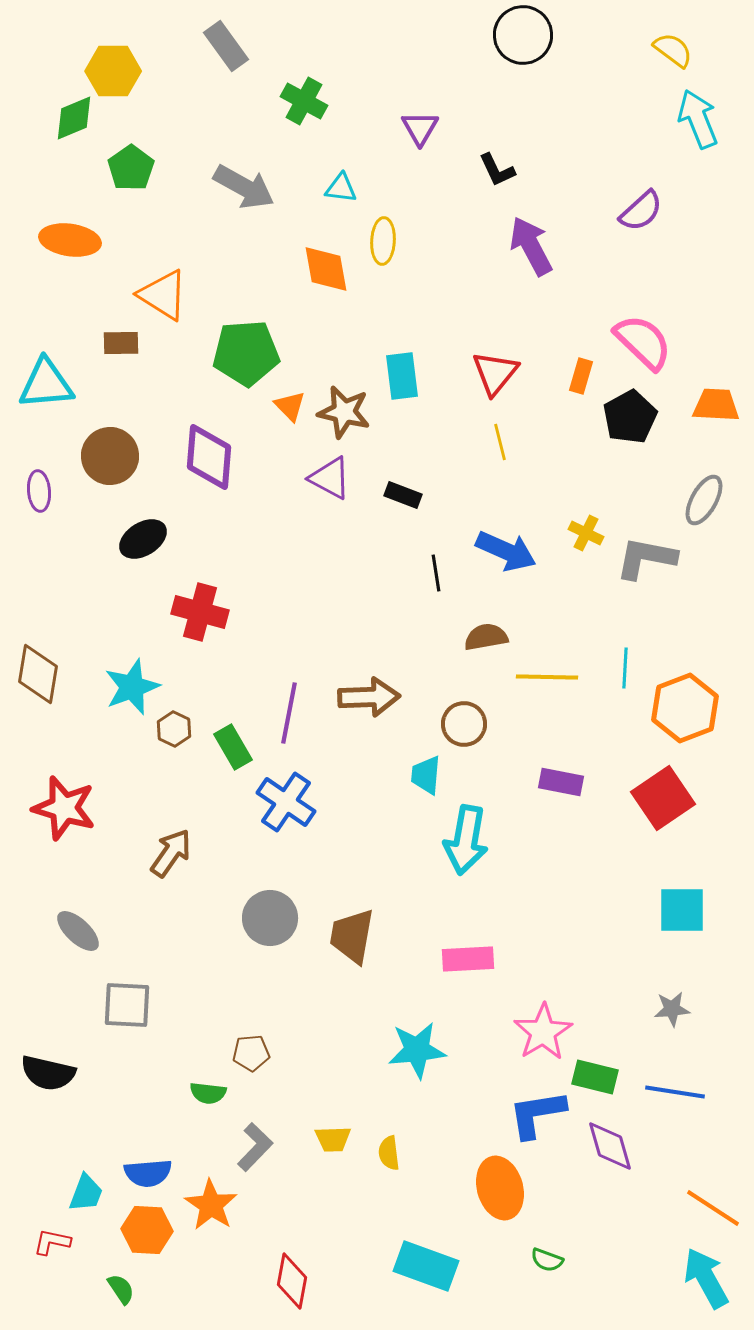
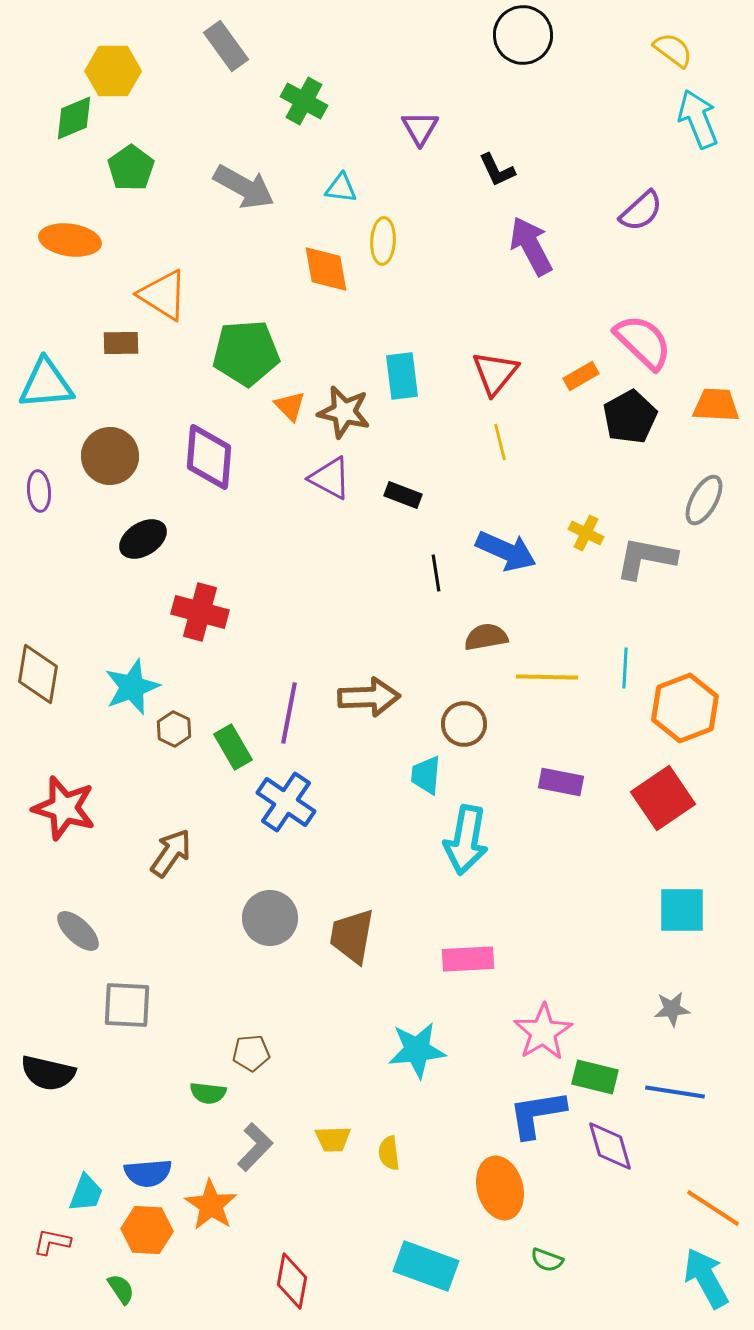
orange rectangle at (581, 376): rotated 44 degrees clockwise
